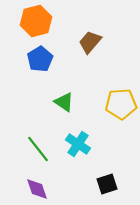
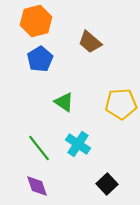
brown trapezoid: rotated 90 degrees counterclockwise
green line: moved 1 px right, 1 px up
black square: rotated 25 degrees counterclockwise
purple diamond: moved 3 px up
